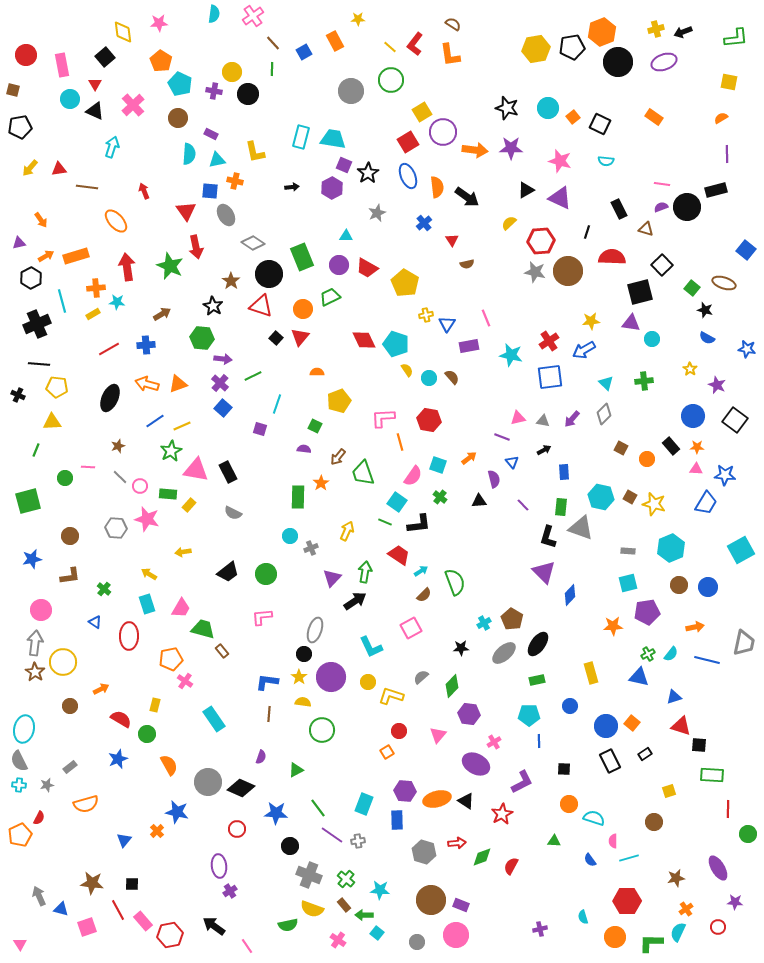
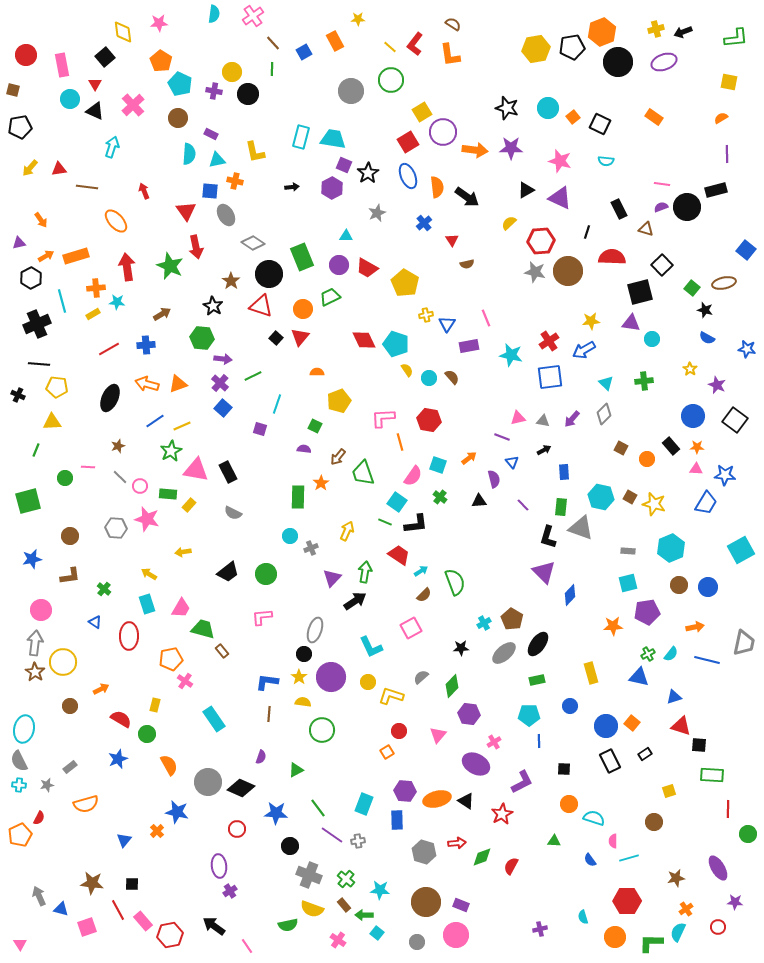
brown ellipse at (724, 283): rotated 30 degrees counterclockwise
black L-shape at (419, 524): moved 3 px left
brown circle at (431, 900): moved 5 px left, 2 px down
